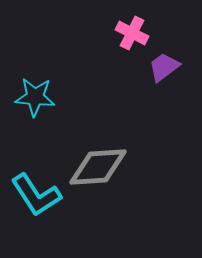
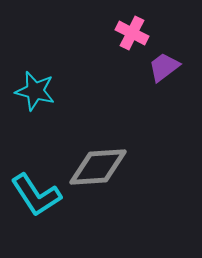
cyan star: moved 6 px up; rotated 9 degrees clockwise
